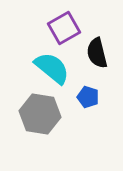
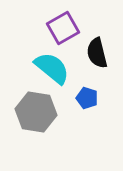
purple square: moved 1 px left
blue pentagon: moved 1 px left, 1 px down
gray hexagon: moved 4 px left, 2 px up
